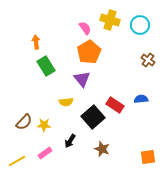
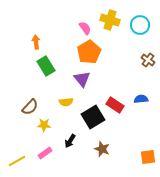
black square: rotated 10 degrees clockwise
brown semicircle: moved 6 px right, 15 px up
